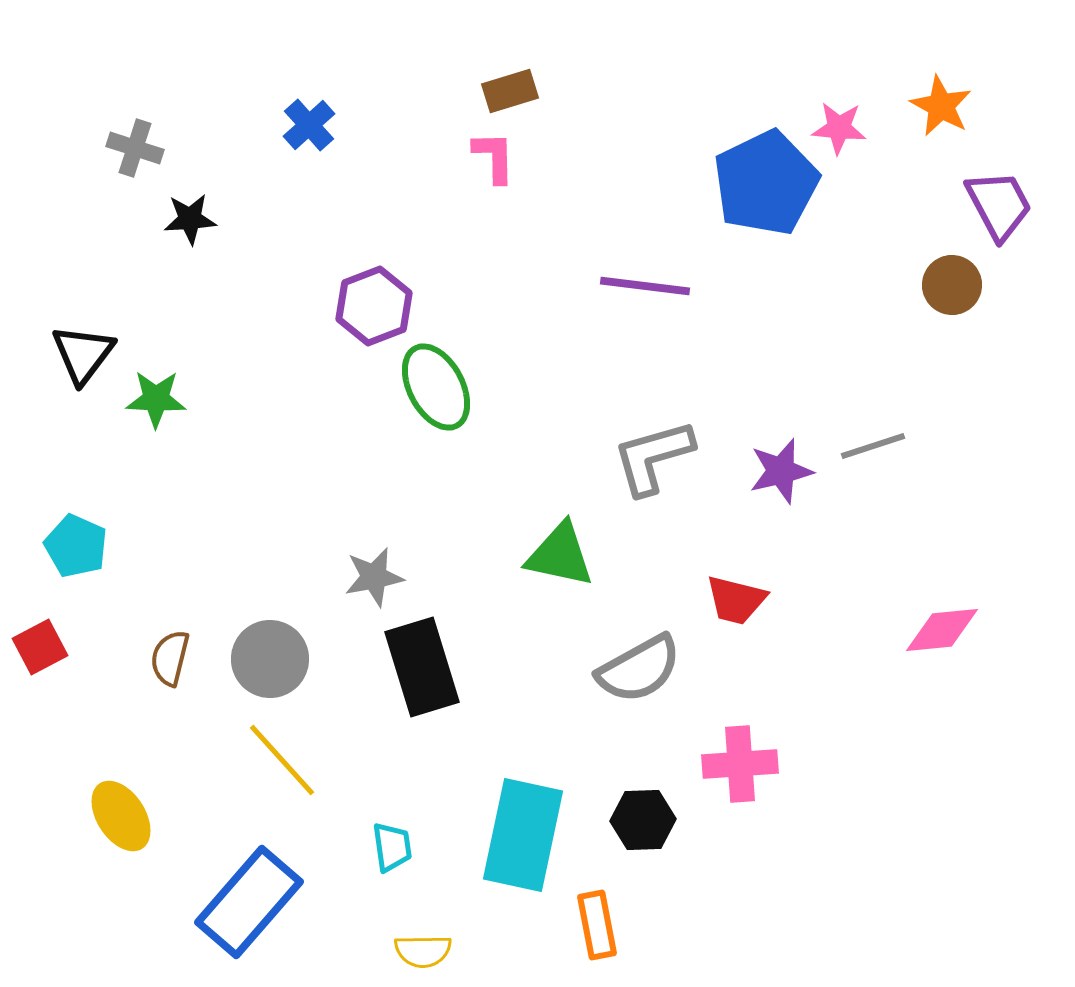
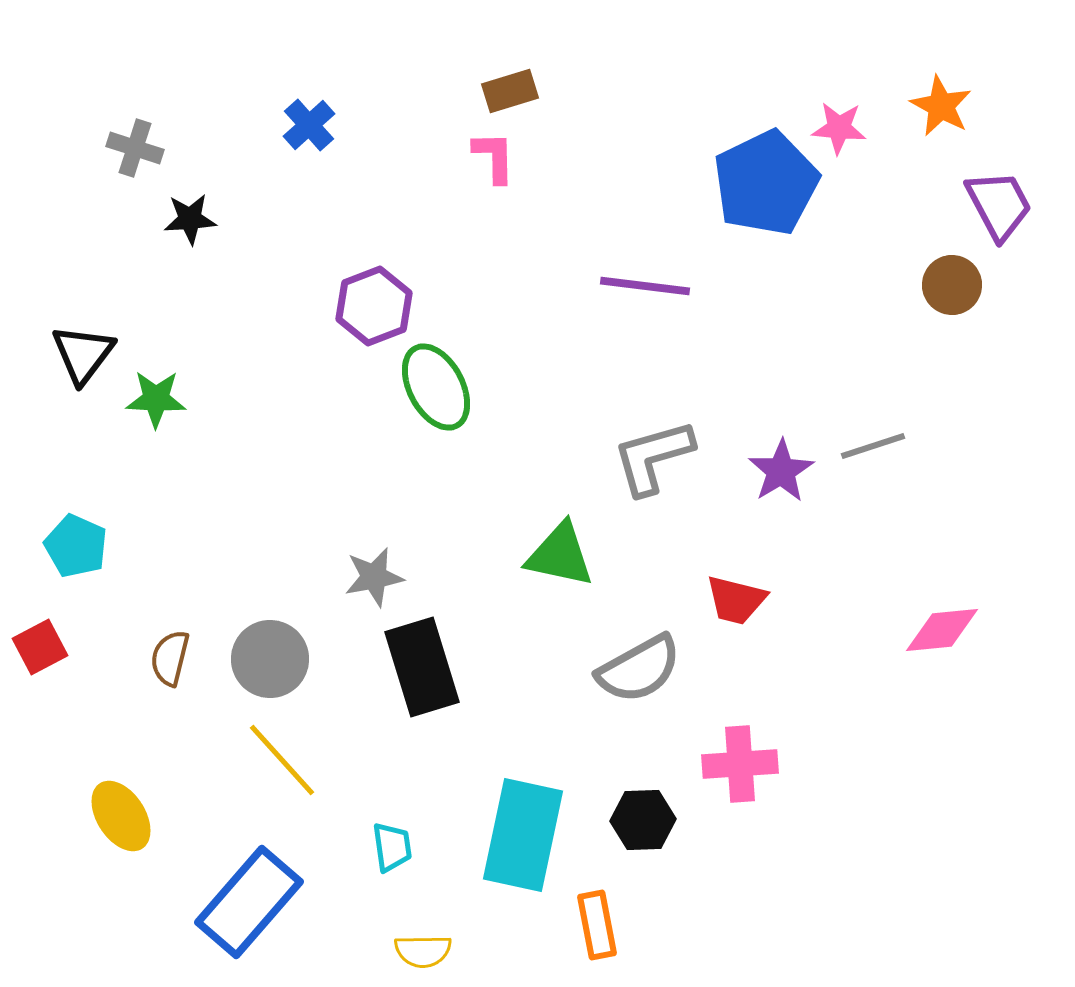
purple star: rotated 18 degrees counterclockwise
